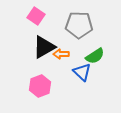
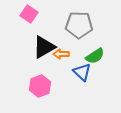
pink square: moved 7 px left, 2 px up
